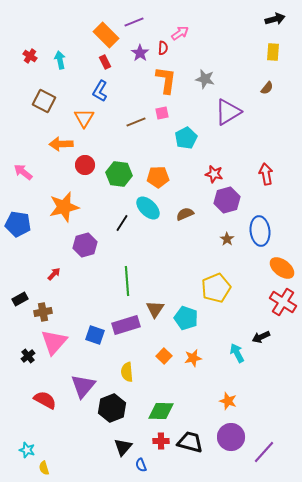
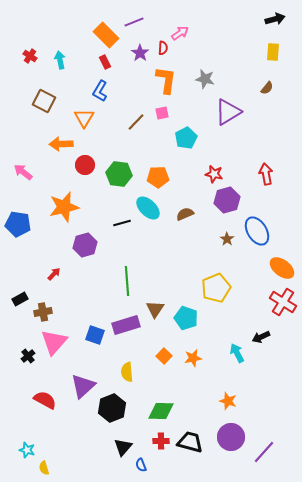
brown line at (136, 122): rotated 24 degrees counterclockwise
black line at (122, 223): rotated 42 degrees clockwise
blue ellipse at (260, 231): moved 3 px left; rotated 24 degrees counterclockwise
purple triangle at (83, 386): rotated 8 degrees clockwise
